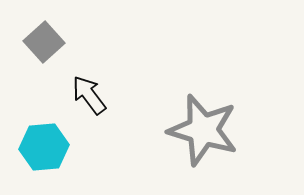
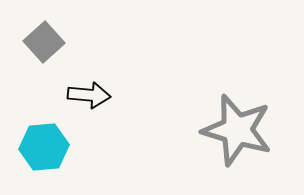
black arrow: rotated 132 degrees clockwise
gray star: moved 34 px right
